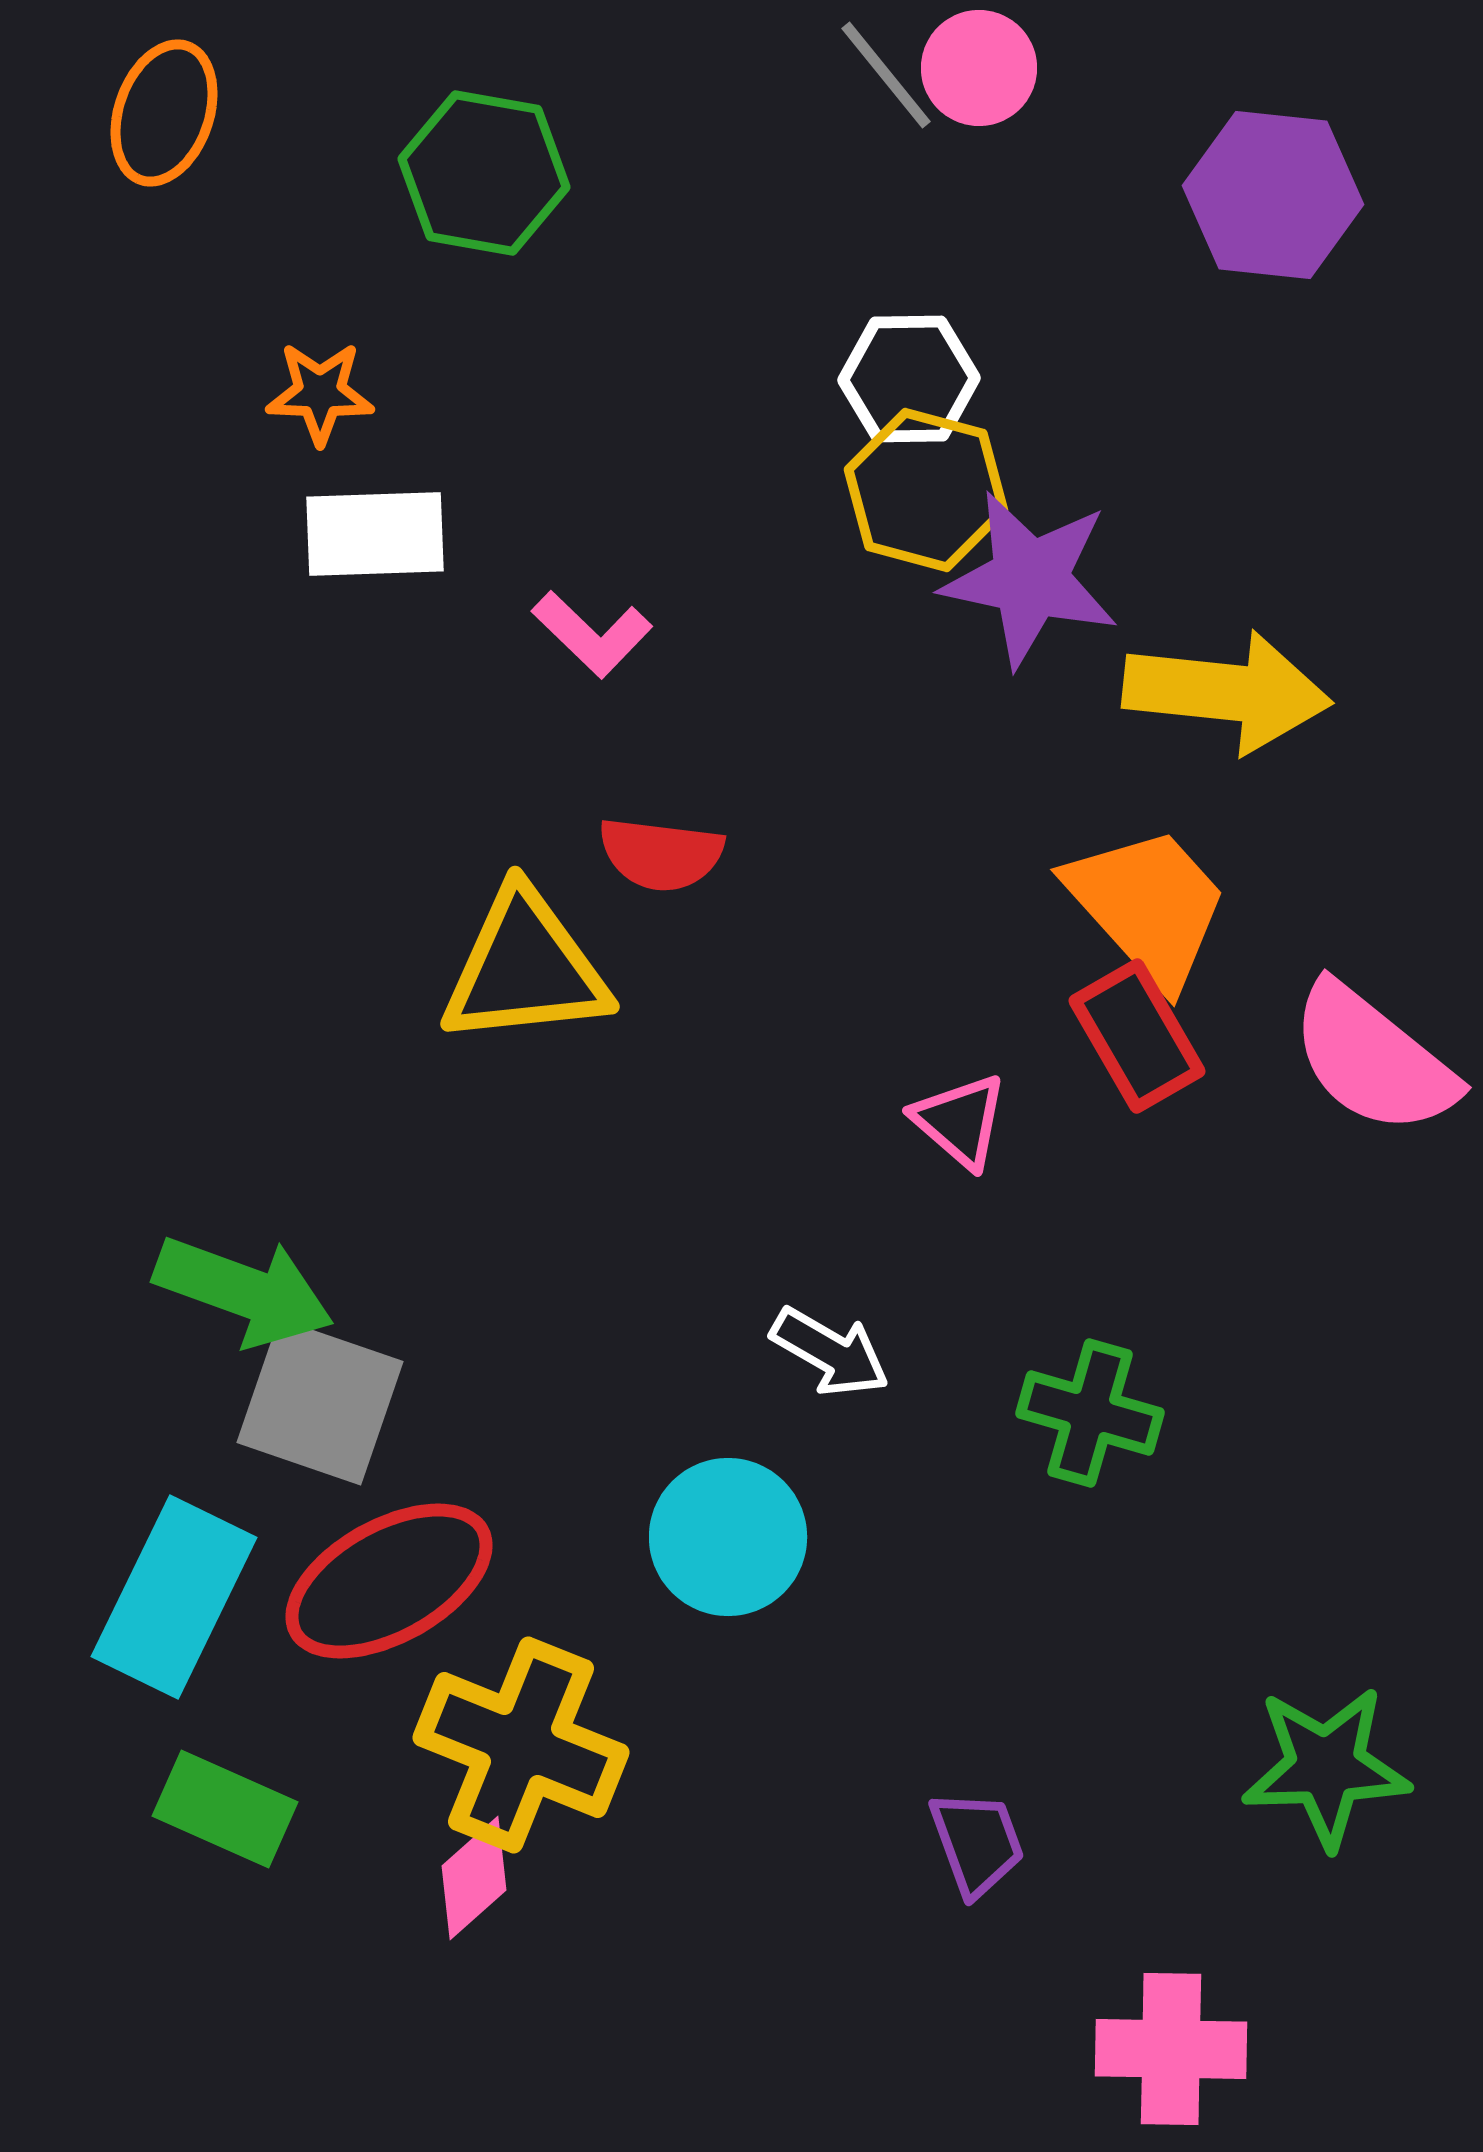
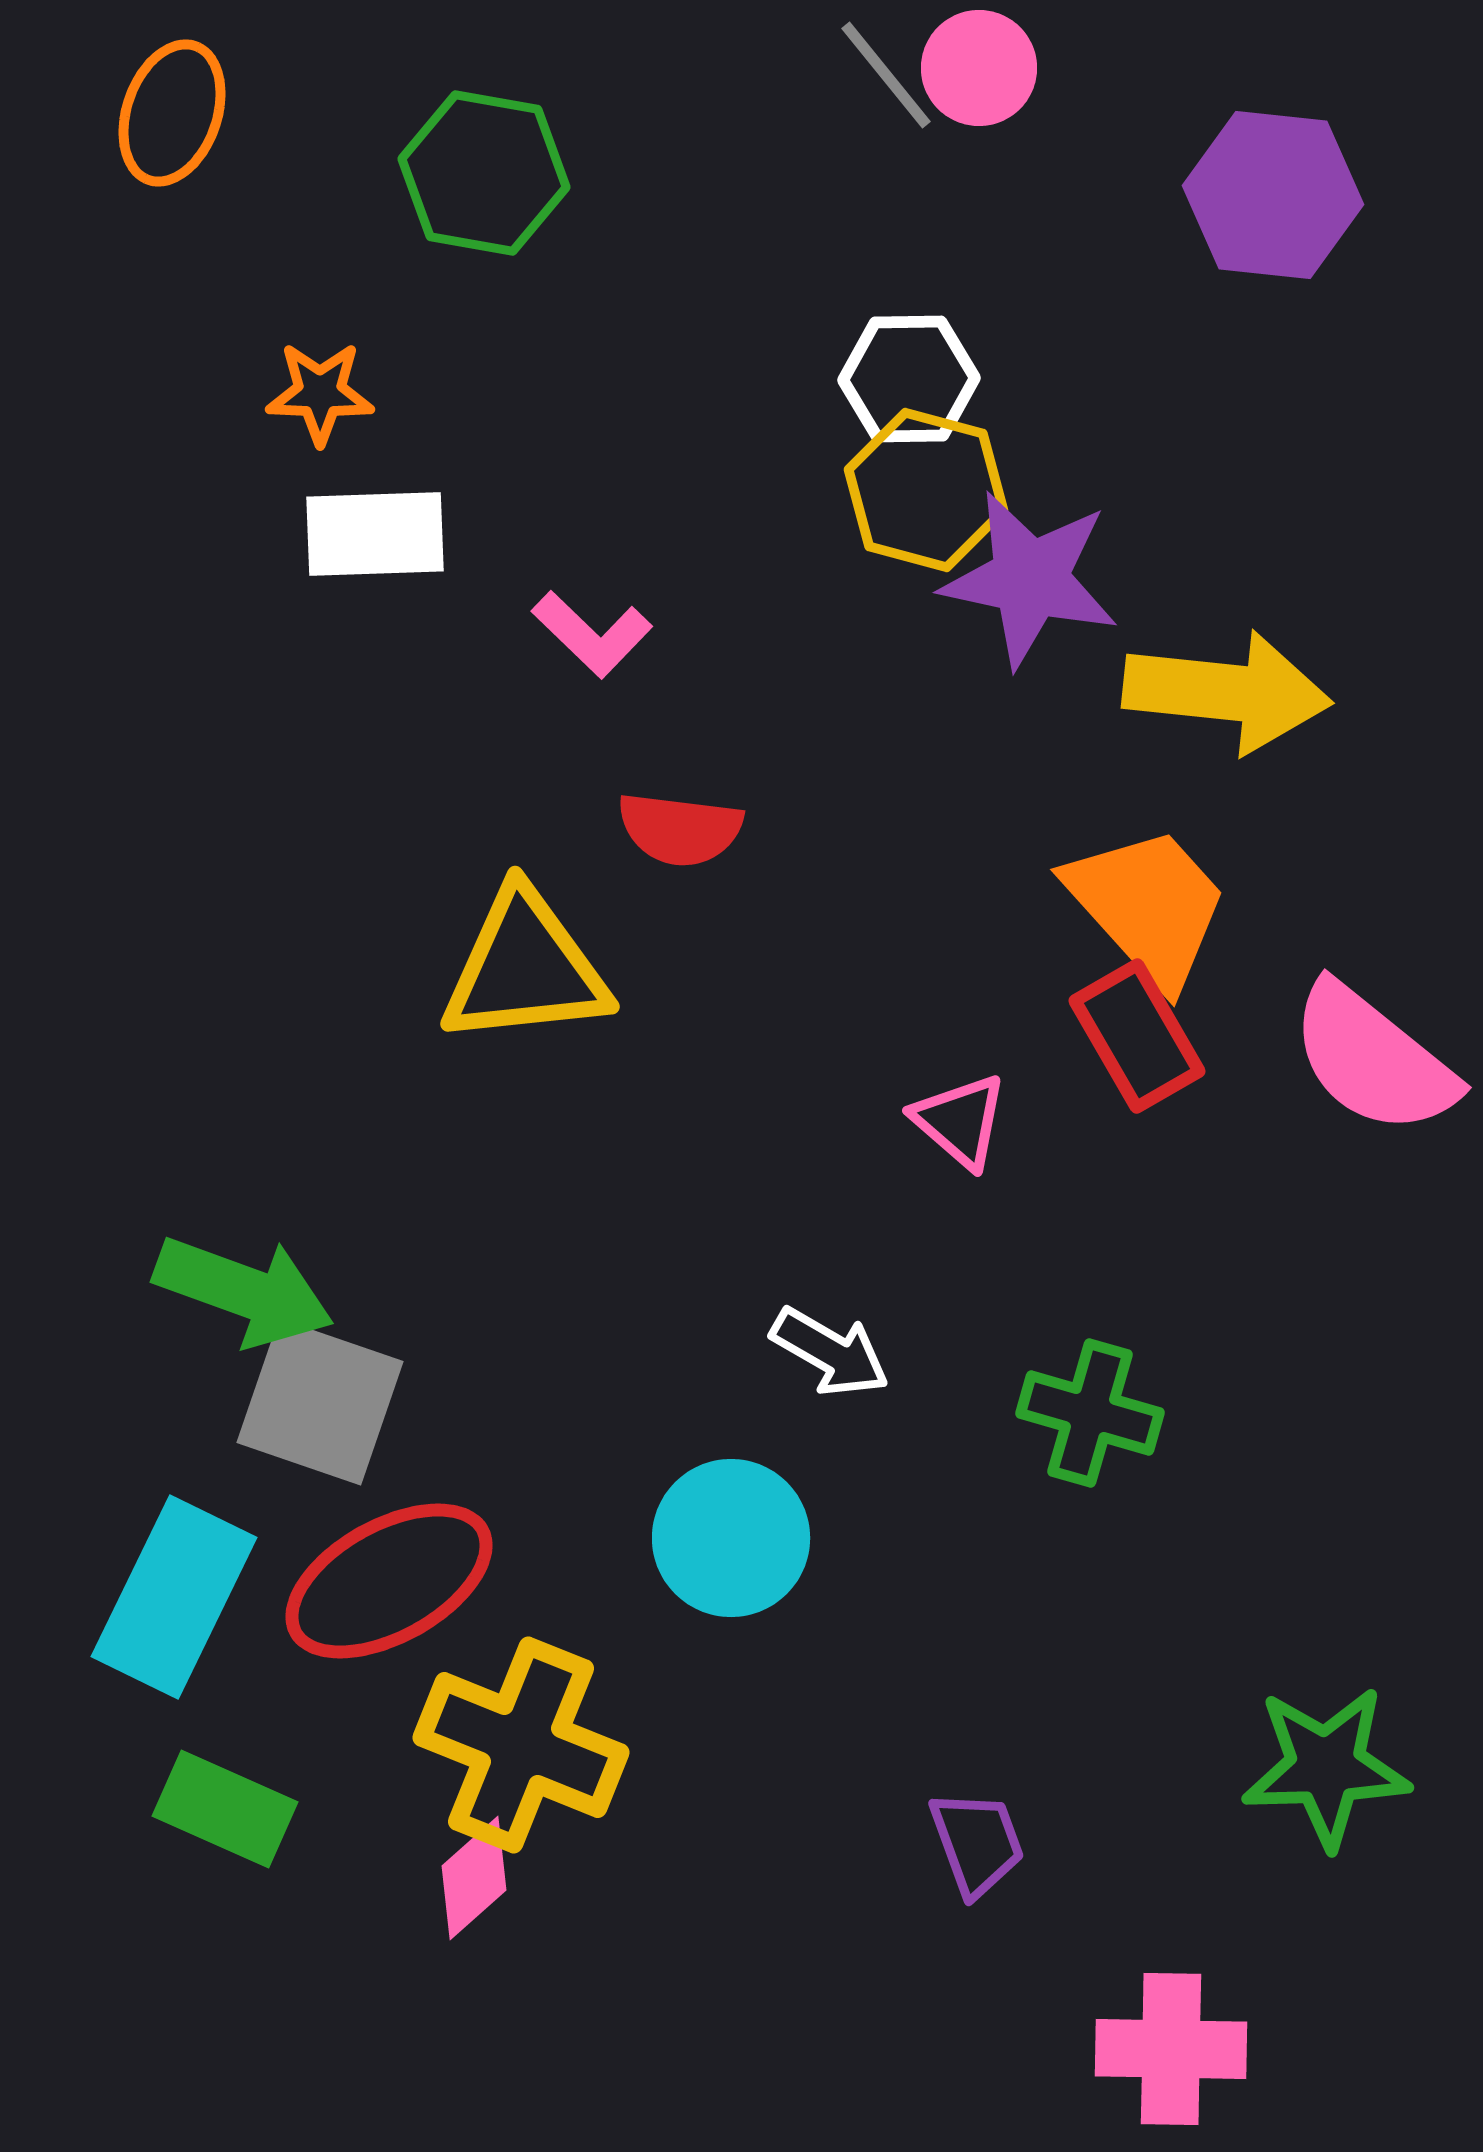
orange ellipse: moved 8 px right
red semicircle: moved 19 px right, 25 px up
cyan circle: moved 3 px right, 1 px down
